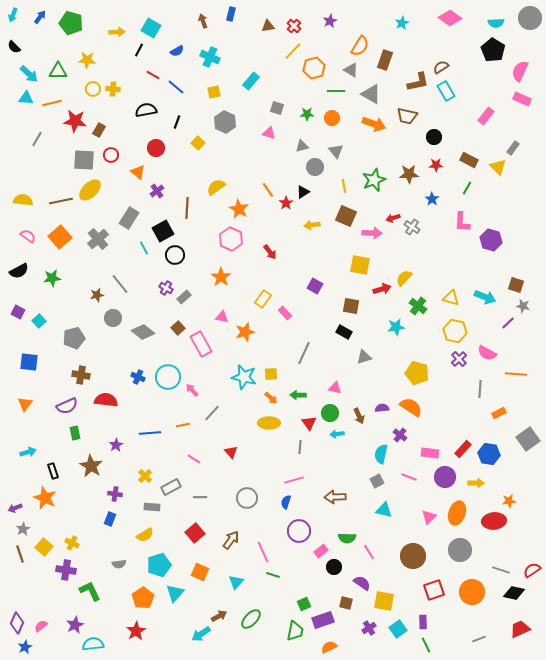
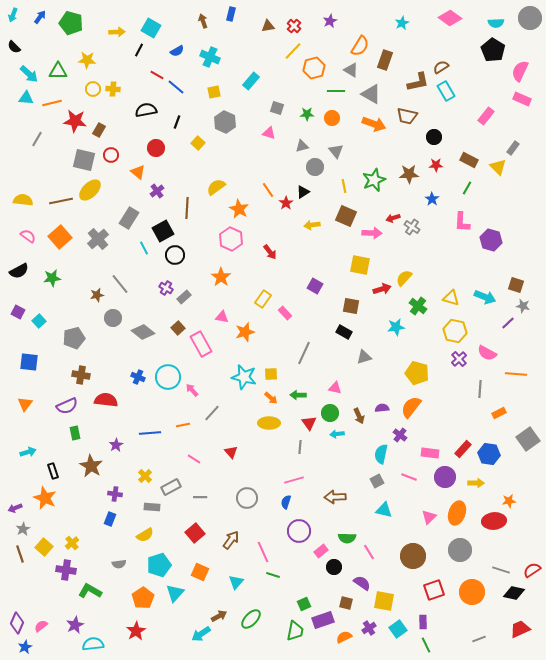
red line at (153, 75): moved 4 px right
gray square at (84, 160): rotated 10 degrees clockwise
orange semicircle at (411, 407): rotated 85 degrees counterclockwise
yellow cross at (72, 543): rotated 24 degrees clockwise
green L-shape at (90, 591): rotated 35 degrees counterclockwise
orange semicircle at (329, 647): moved 15 px right, 10 px up
